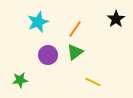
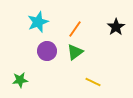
black star: moved 8 px down
purple circle: moved 1 px left, 4 px up
